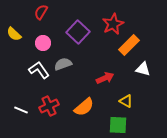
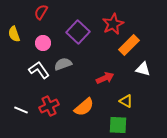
yellow semicircle: rotated 28 degrees clockwise
